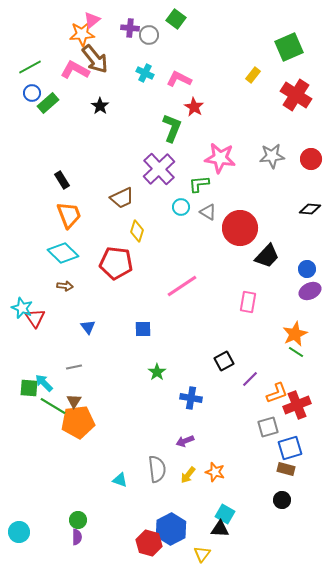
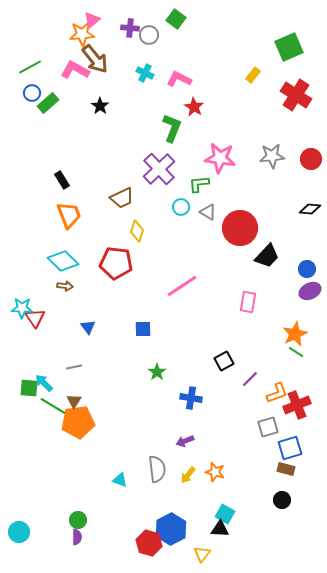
cyan diamond at (63, 253): moved 8 px down
cyan star at (22, 308): rotated 20 degrees counterclockwise
